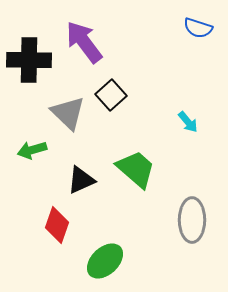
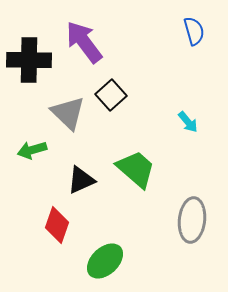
blue semicircle: moved 4 px left, 3 px down; rotated 124 degrees counterclockwise
gray ellipse: rotated 6 degrees clockwise
